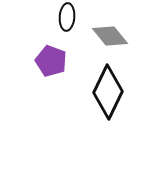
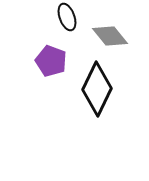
black ellipse: rotated 24 degrees counterclockwise
black diamond: moved 11 px left, 3 px up
